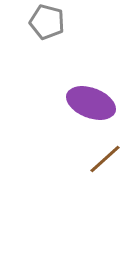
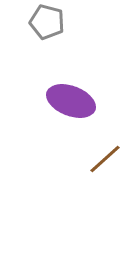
purple ellipse: moved 20 px left, 2 px up
